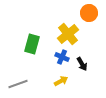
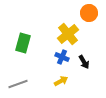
green rectangle: moved 9 px left, 1 px up
black arrow: moved 2 px right, 2 px up
